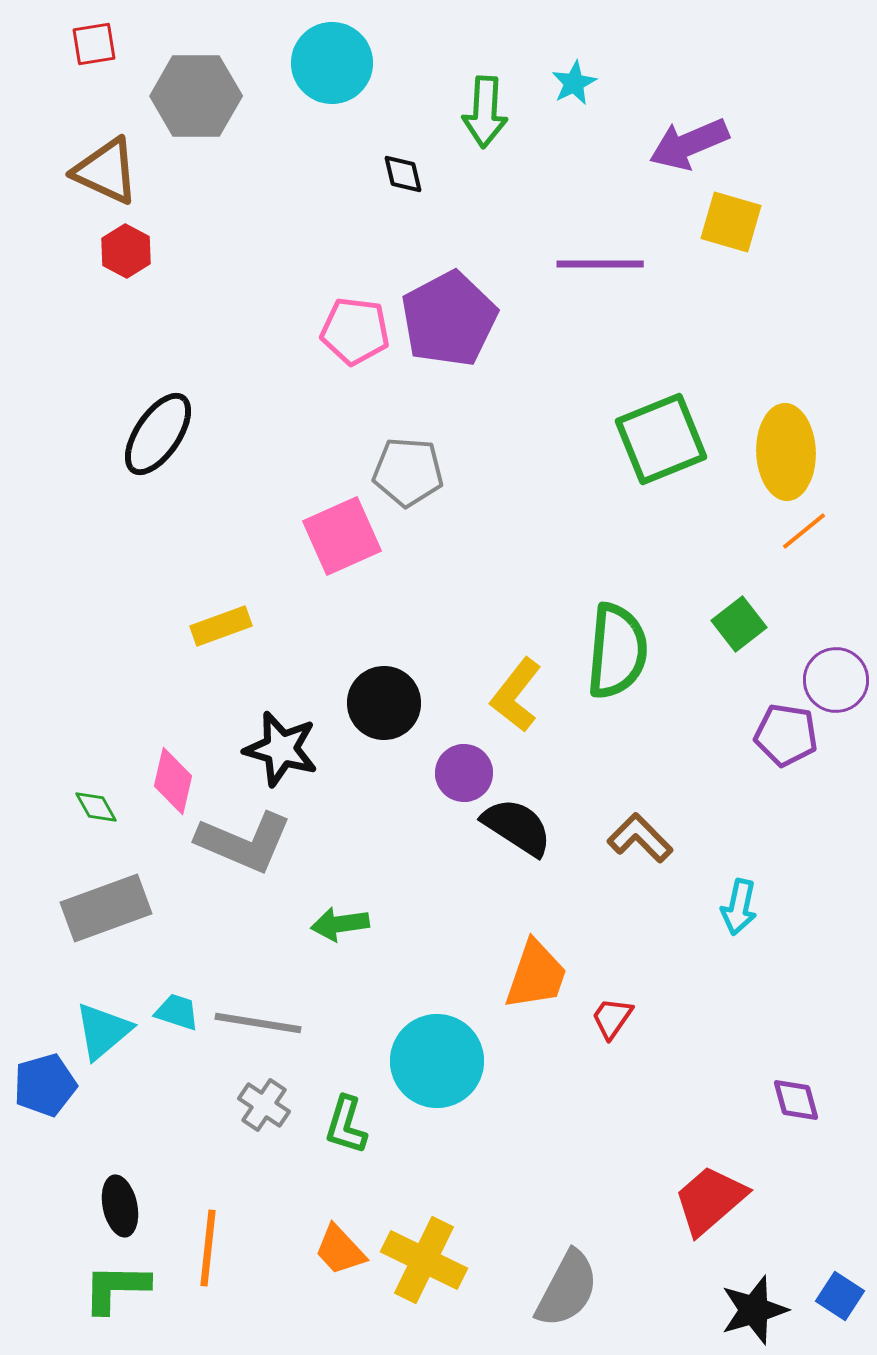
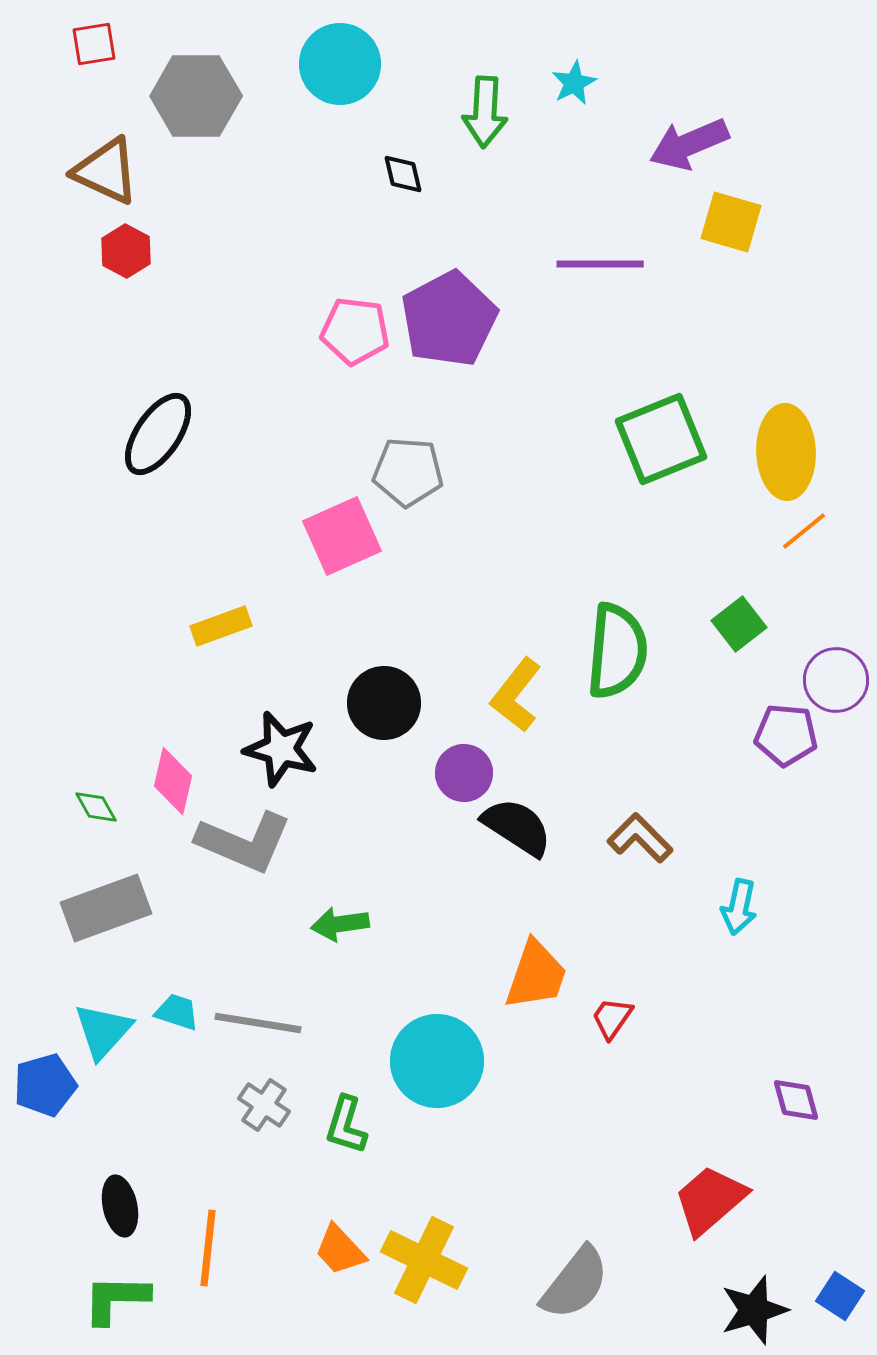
cyan circle at (332, 63): moved 8 px right, 1 px down
purple pentagon at (786, 735): rotated 4 degrees counterclockwise
cyan triangle at (103, 1031): rotated 8 degrees counterclockwise
green L-shape at (116, 1288): moved 11 px down
gray semicircle at (567, 1289): moved 8 px right, 6 px up; rotated 10 degrees clockwise
